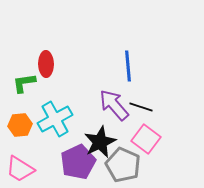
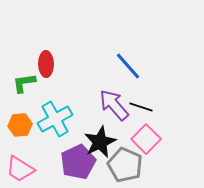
blue line: rotated 36 degrees counterclockwise
pink square: rotated 8 degrees clockwise
gray pentagon: moved 2 px right
